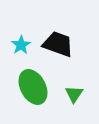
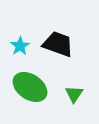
cyan star: moved 1 px left, 1 px down
green ellipse: moved 3 px left; rotated 28 degrees counterclockwise
